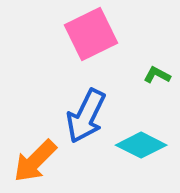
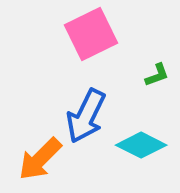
green L-shape: rotated 132 degrees clockwise
orange arrow: moved 5 px right, 2 px up
